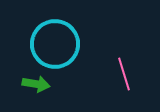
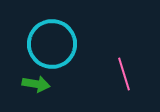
cyan circle: moved 3 px left
